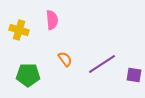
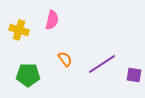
pink semicircle: rotated 18 degrees clockwise
